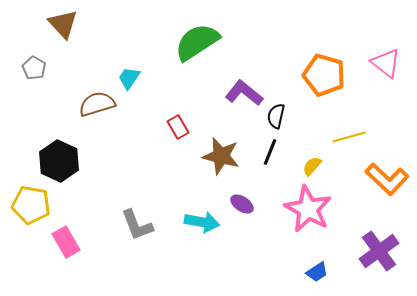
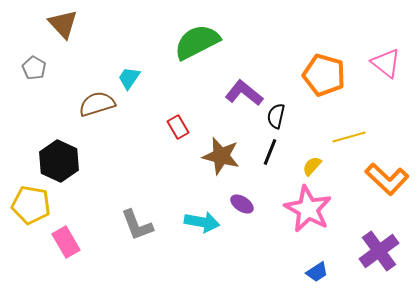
green semicircle: rotated 6 degrees clockwise
